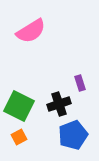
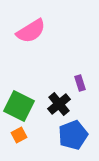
black cross: rotated 20 degrees counterclockwise
orange square: moved 2 px up
